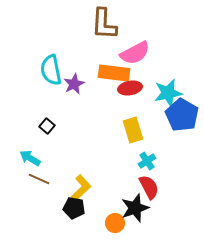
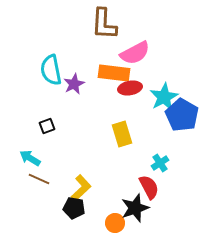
cyan star: moved 4 px left, 4 px down; rotated 16 degrees counterclockwise
black square: rotated 28 degrees clockwise
yellow rectangle: moved 11 px left, 4 px down
cyan cross: moved 13 px right, 2 px down
